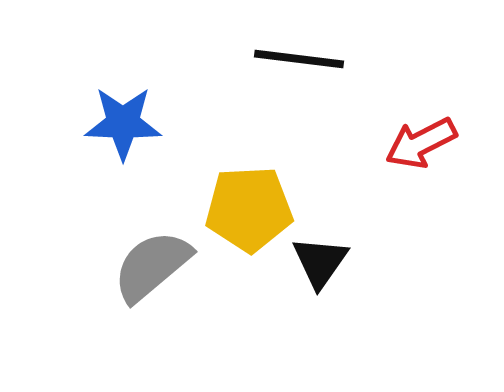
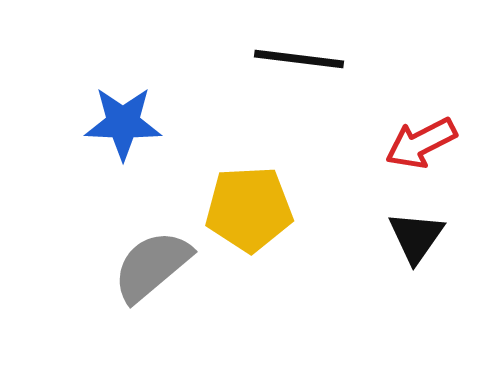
black triangle: moved 96 px right, 25 px up
